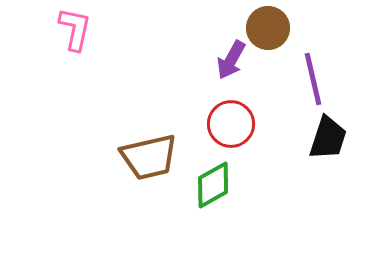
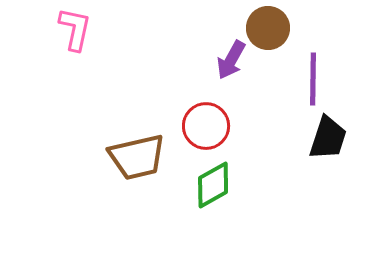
purple line: rotated 14 degrees clockwise
red circle: moved 25 px left, 2 px down
brown trapezoid: moved 12 px left
